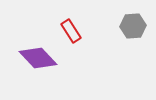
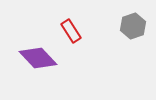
gray hexagon: rotated 15 degrees counterclockwise
